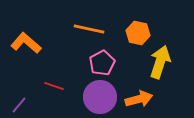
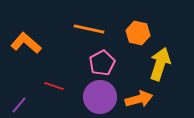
yellow arrow: moved 2 px down
